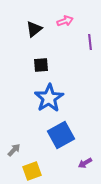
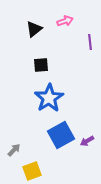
purple arrow: moved 2 px right, 22 px up
